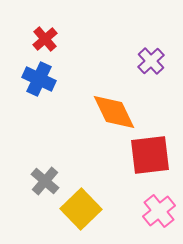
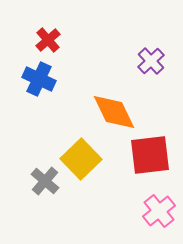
red cross: moved 3 px right, 1 px down
yellow square: moved 50 px up
